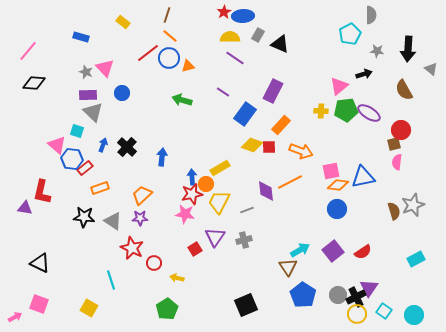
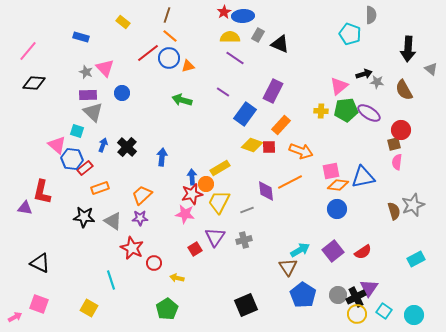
cyan pentagon at (350, 34): rotated 25 degrees counterclockwise
gray star at (377, 51): moved 31 px down
